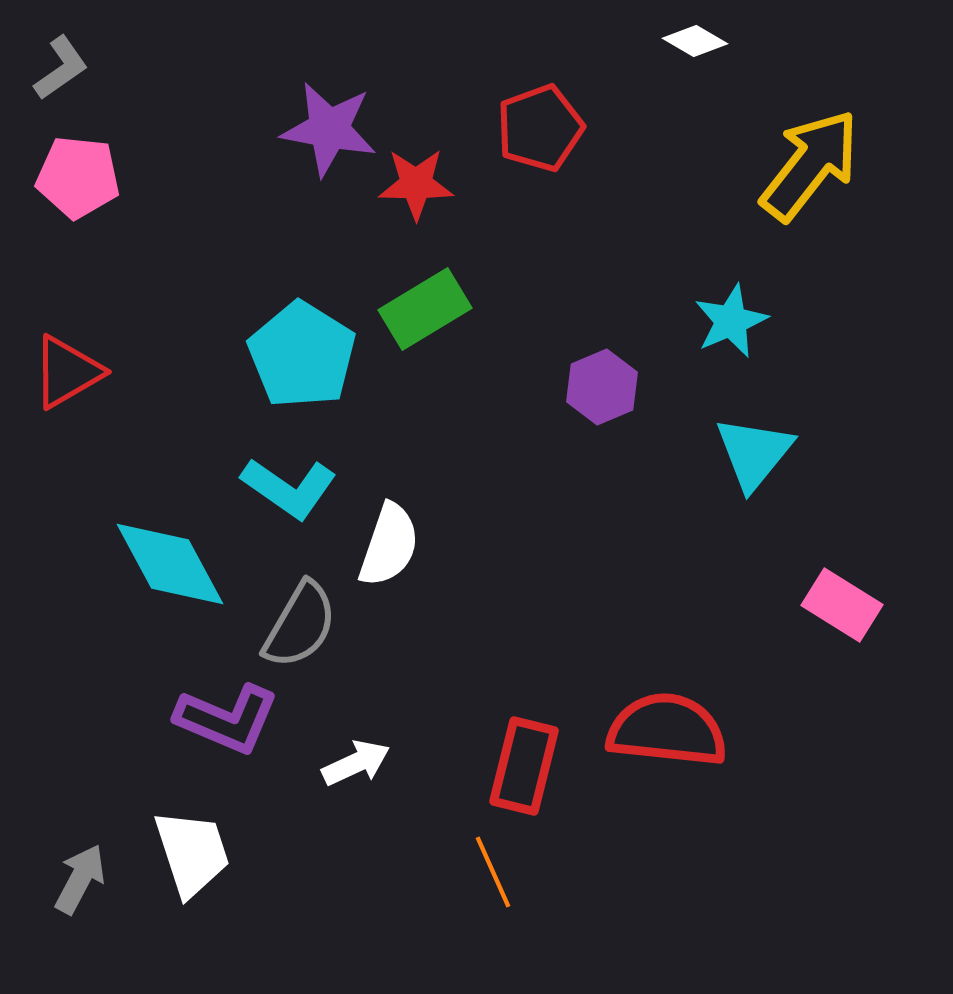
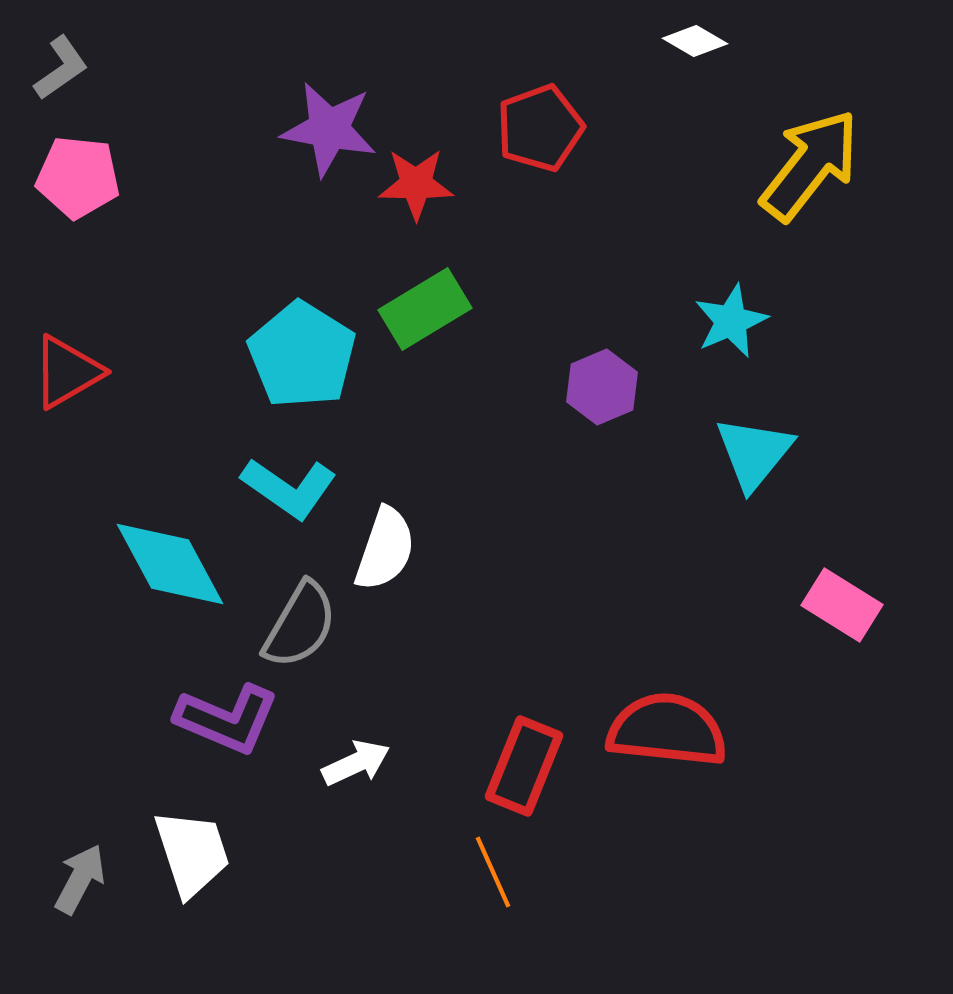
white semicircle: moved 4 px left, 4 px down
red rectangle: rotated 8 degrees clockwise
